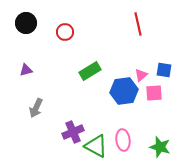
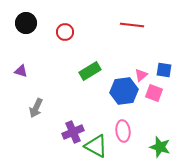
red line: moved 6 px left, 1 px down; rotated 70 degrees counterclockwise
purple triangle: moved 5 px left, 1 px down; rotated 32 degrees clockwise
pink square: rotated 24 degrees clockwise
pink ellipse: moved 9 px up
